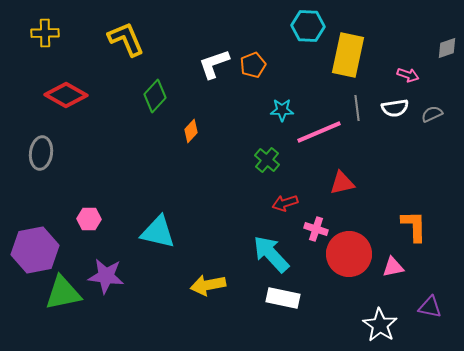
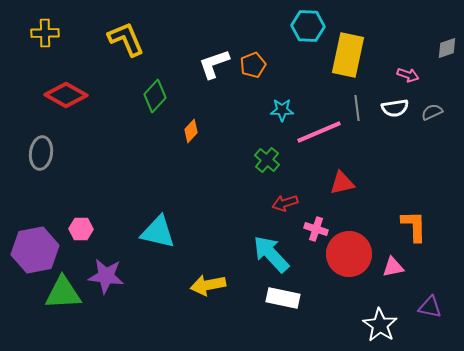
gray semicircle: moved 2 px up
pink hexagon: moved 8 px left, 10 px down
green triangle: rotated 9 degrees clockwise
